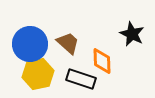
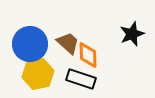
black star: rotated 25 degrees clockwise
orange diamond: moved 14 px left, 6 px up
